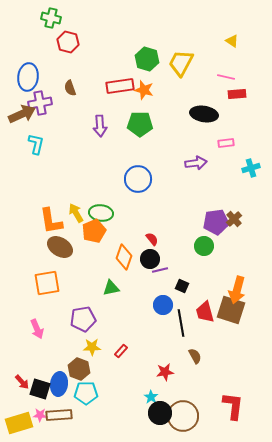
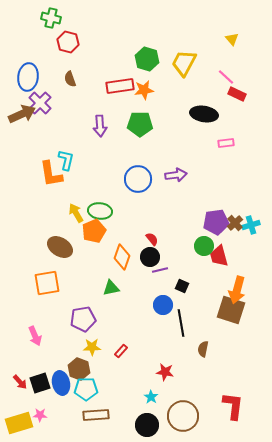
yellow triangle at (232, 41): moved 2 px up; rotated 16 degrees clockwise
yellow trapezoid at (181, 63): moved 3 px right
pink line at (226, 77): rotated 30 degrees clockwise
brown semicircle at (70, 88): moved 9 px up
orange star at (144, 90): rotated 24 degrees counterclockwise
red rectangle at (237, 94): rotated 30 degrees clockwise
purple cross at (40, 103): rotated 35 degrees counterclockwise
cyan L-shape at (36, 144): moved 30 px right, 16 px down
purple arrow at (196, 163): moved 20 px left, 12 px down
cyan cross at (251, 168): moved 57 px down
green ellipse at (101, 213): moved 1 px left, 2 px up
brown cross at (234, 219): moved 1 px right, 4 px down
orange L-shape at (51, 221): moved 47 px up
orange diamond at (124, 257): moved 2 px left
black circle at (150, 259): moved 2 px up
red trapezoid at (205, 312): moved 14 px right, 56 px up
pink arrow at (37, 329): moved 2 px left, 7 px down
brown semicircle at (195, 356): moved 8 px right, 7 px up; rotated 140 degrees counterclockwise
red star at (165, 372): rotated 18 degrees clockwise
red arrow at (22, 382): moved 2 px left
blue ellipse at (59, 384): moved 2 px right, 1 px up; rotated 20 degrees counterclockwise
black square at (40, 389): moved 6 px up; rotated 35 degrees counterclockwise
cyan pentagon at (86, 393): moved 4 px up
black circle at (160, 413): moved 13 px left, 12 px down
brown rectangle at (59, 415): moved 37 px right
